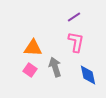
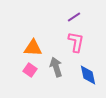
gray arrow: moved 1 px right
